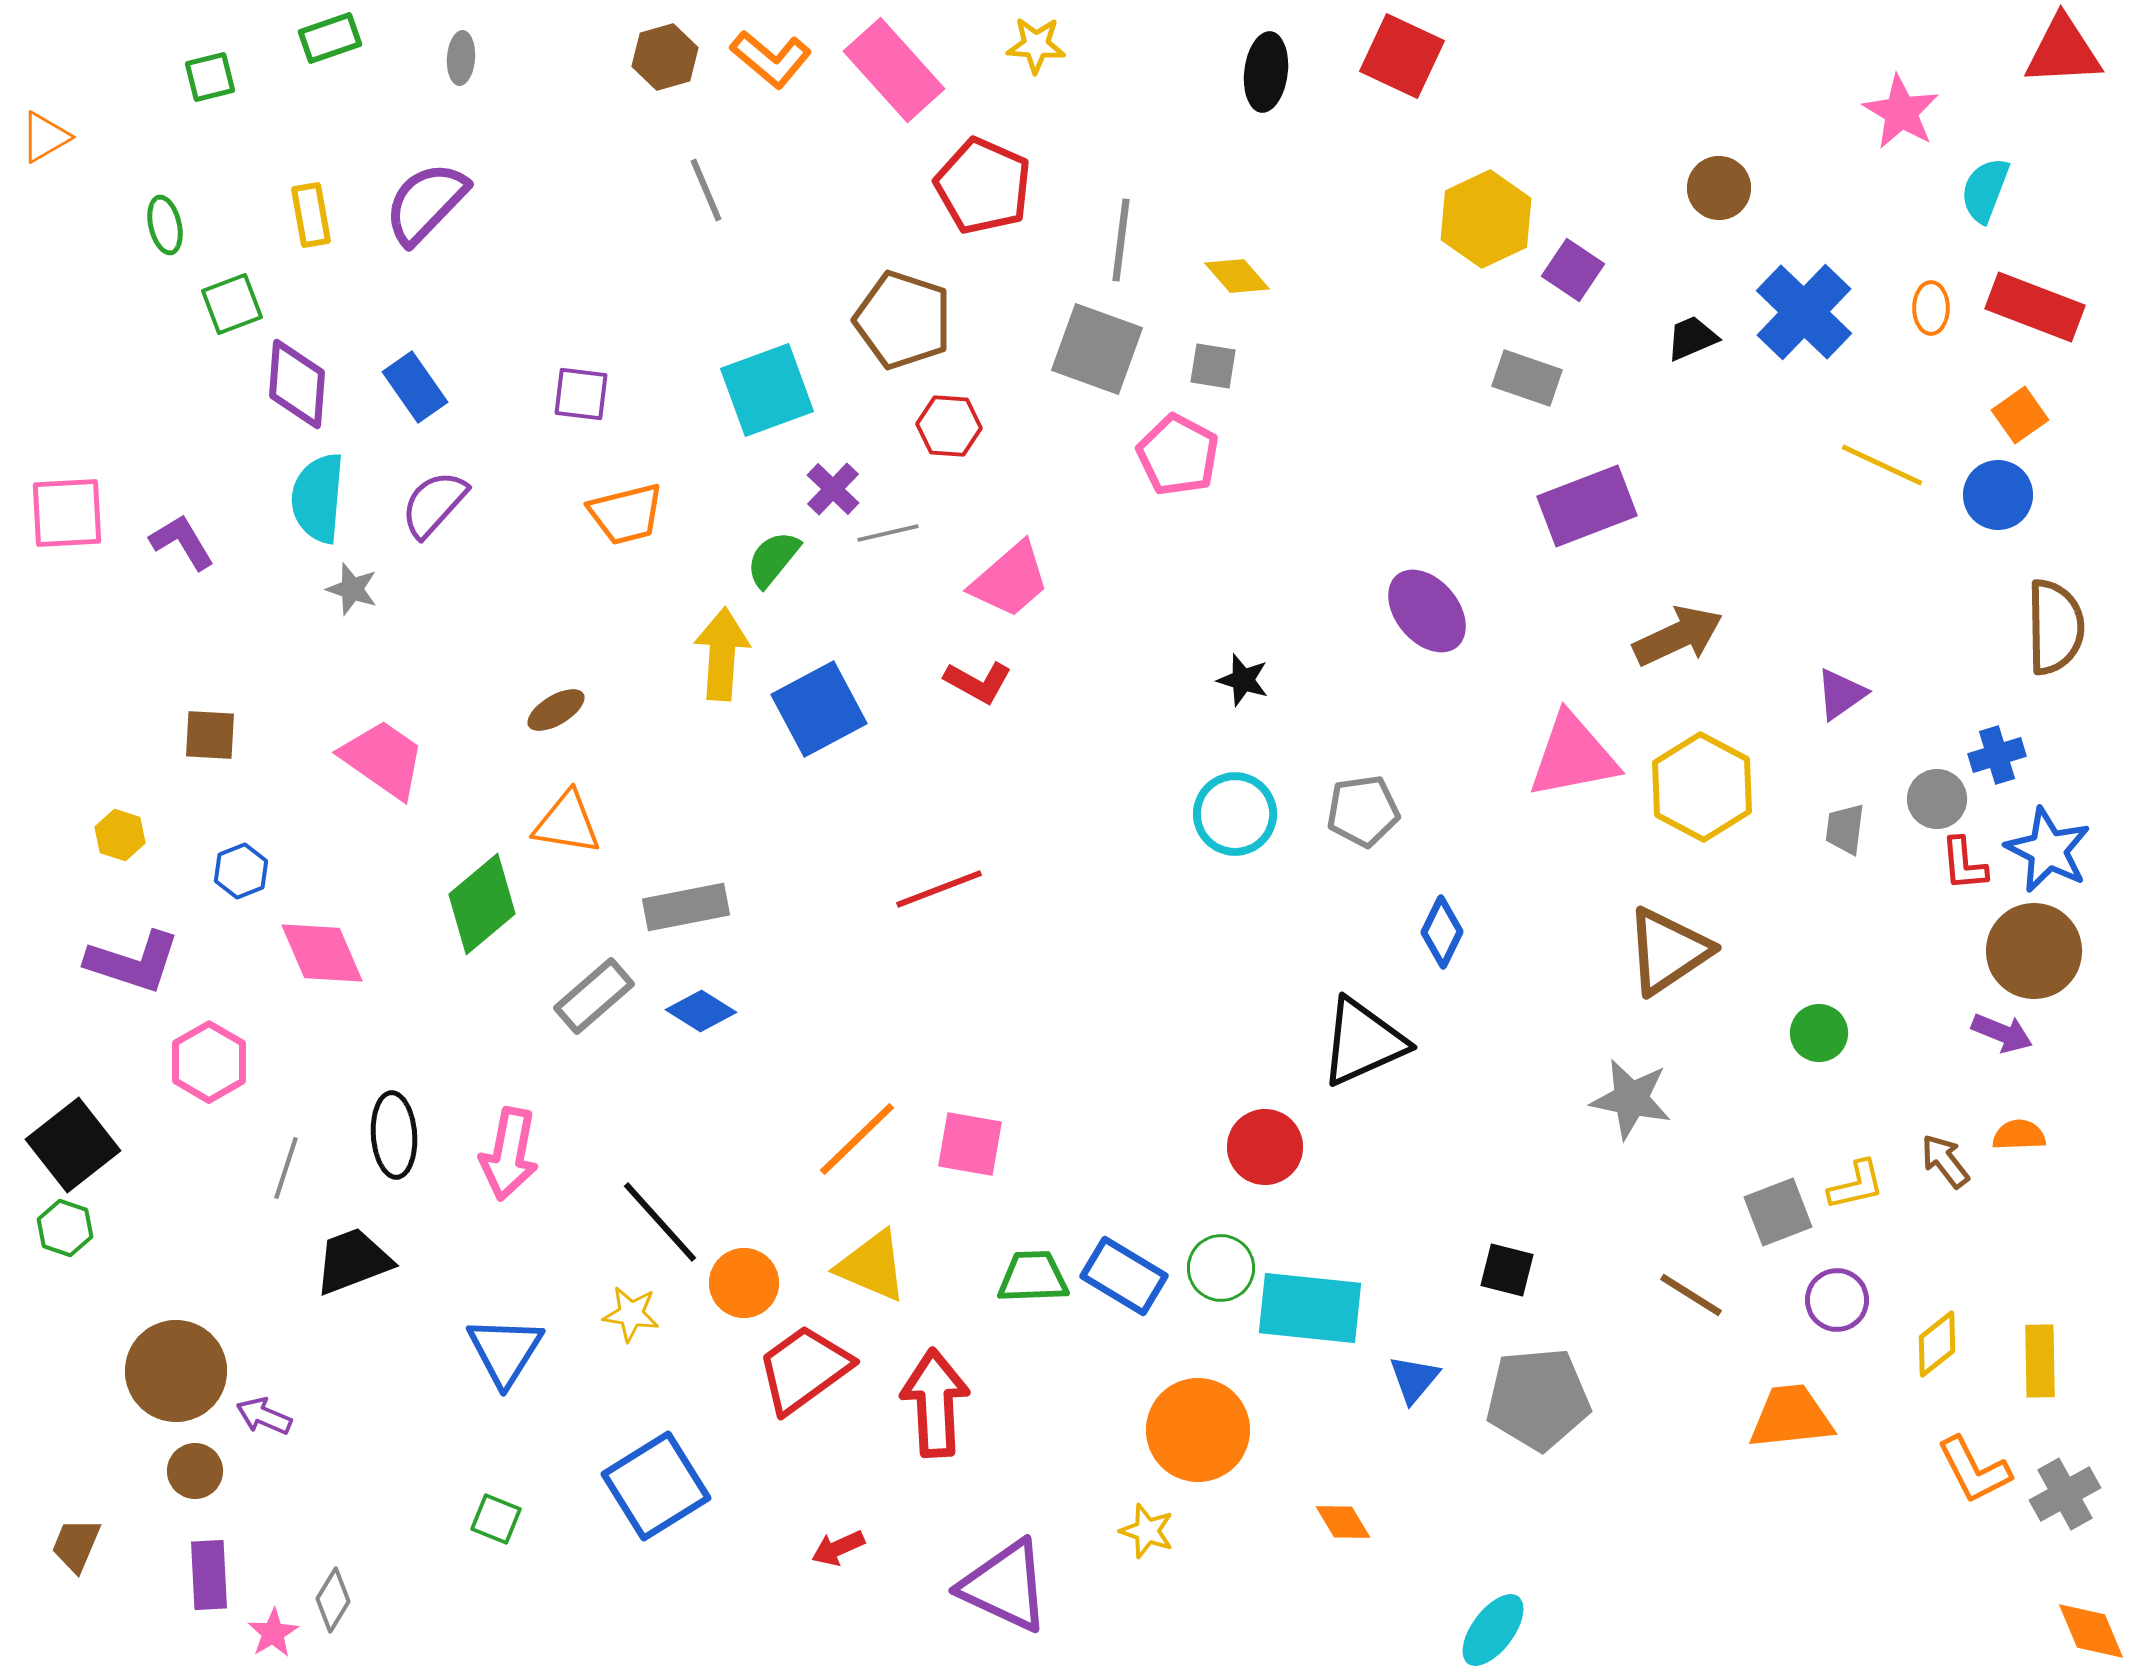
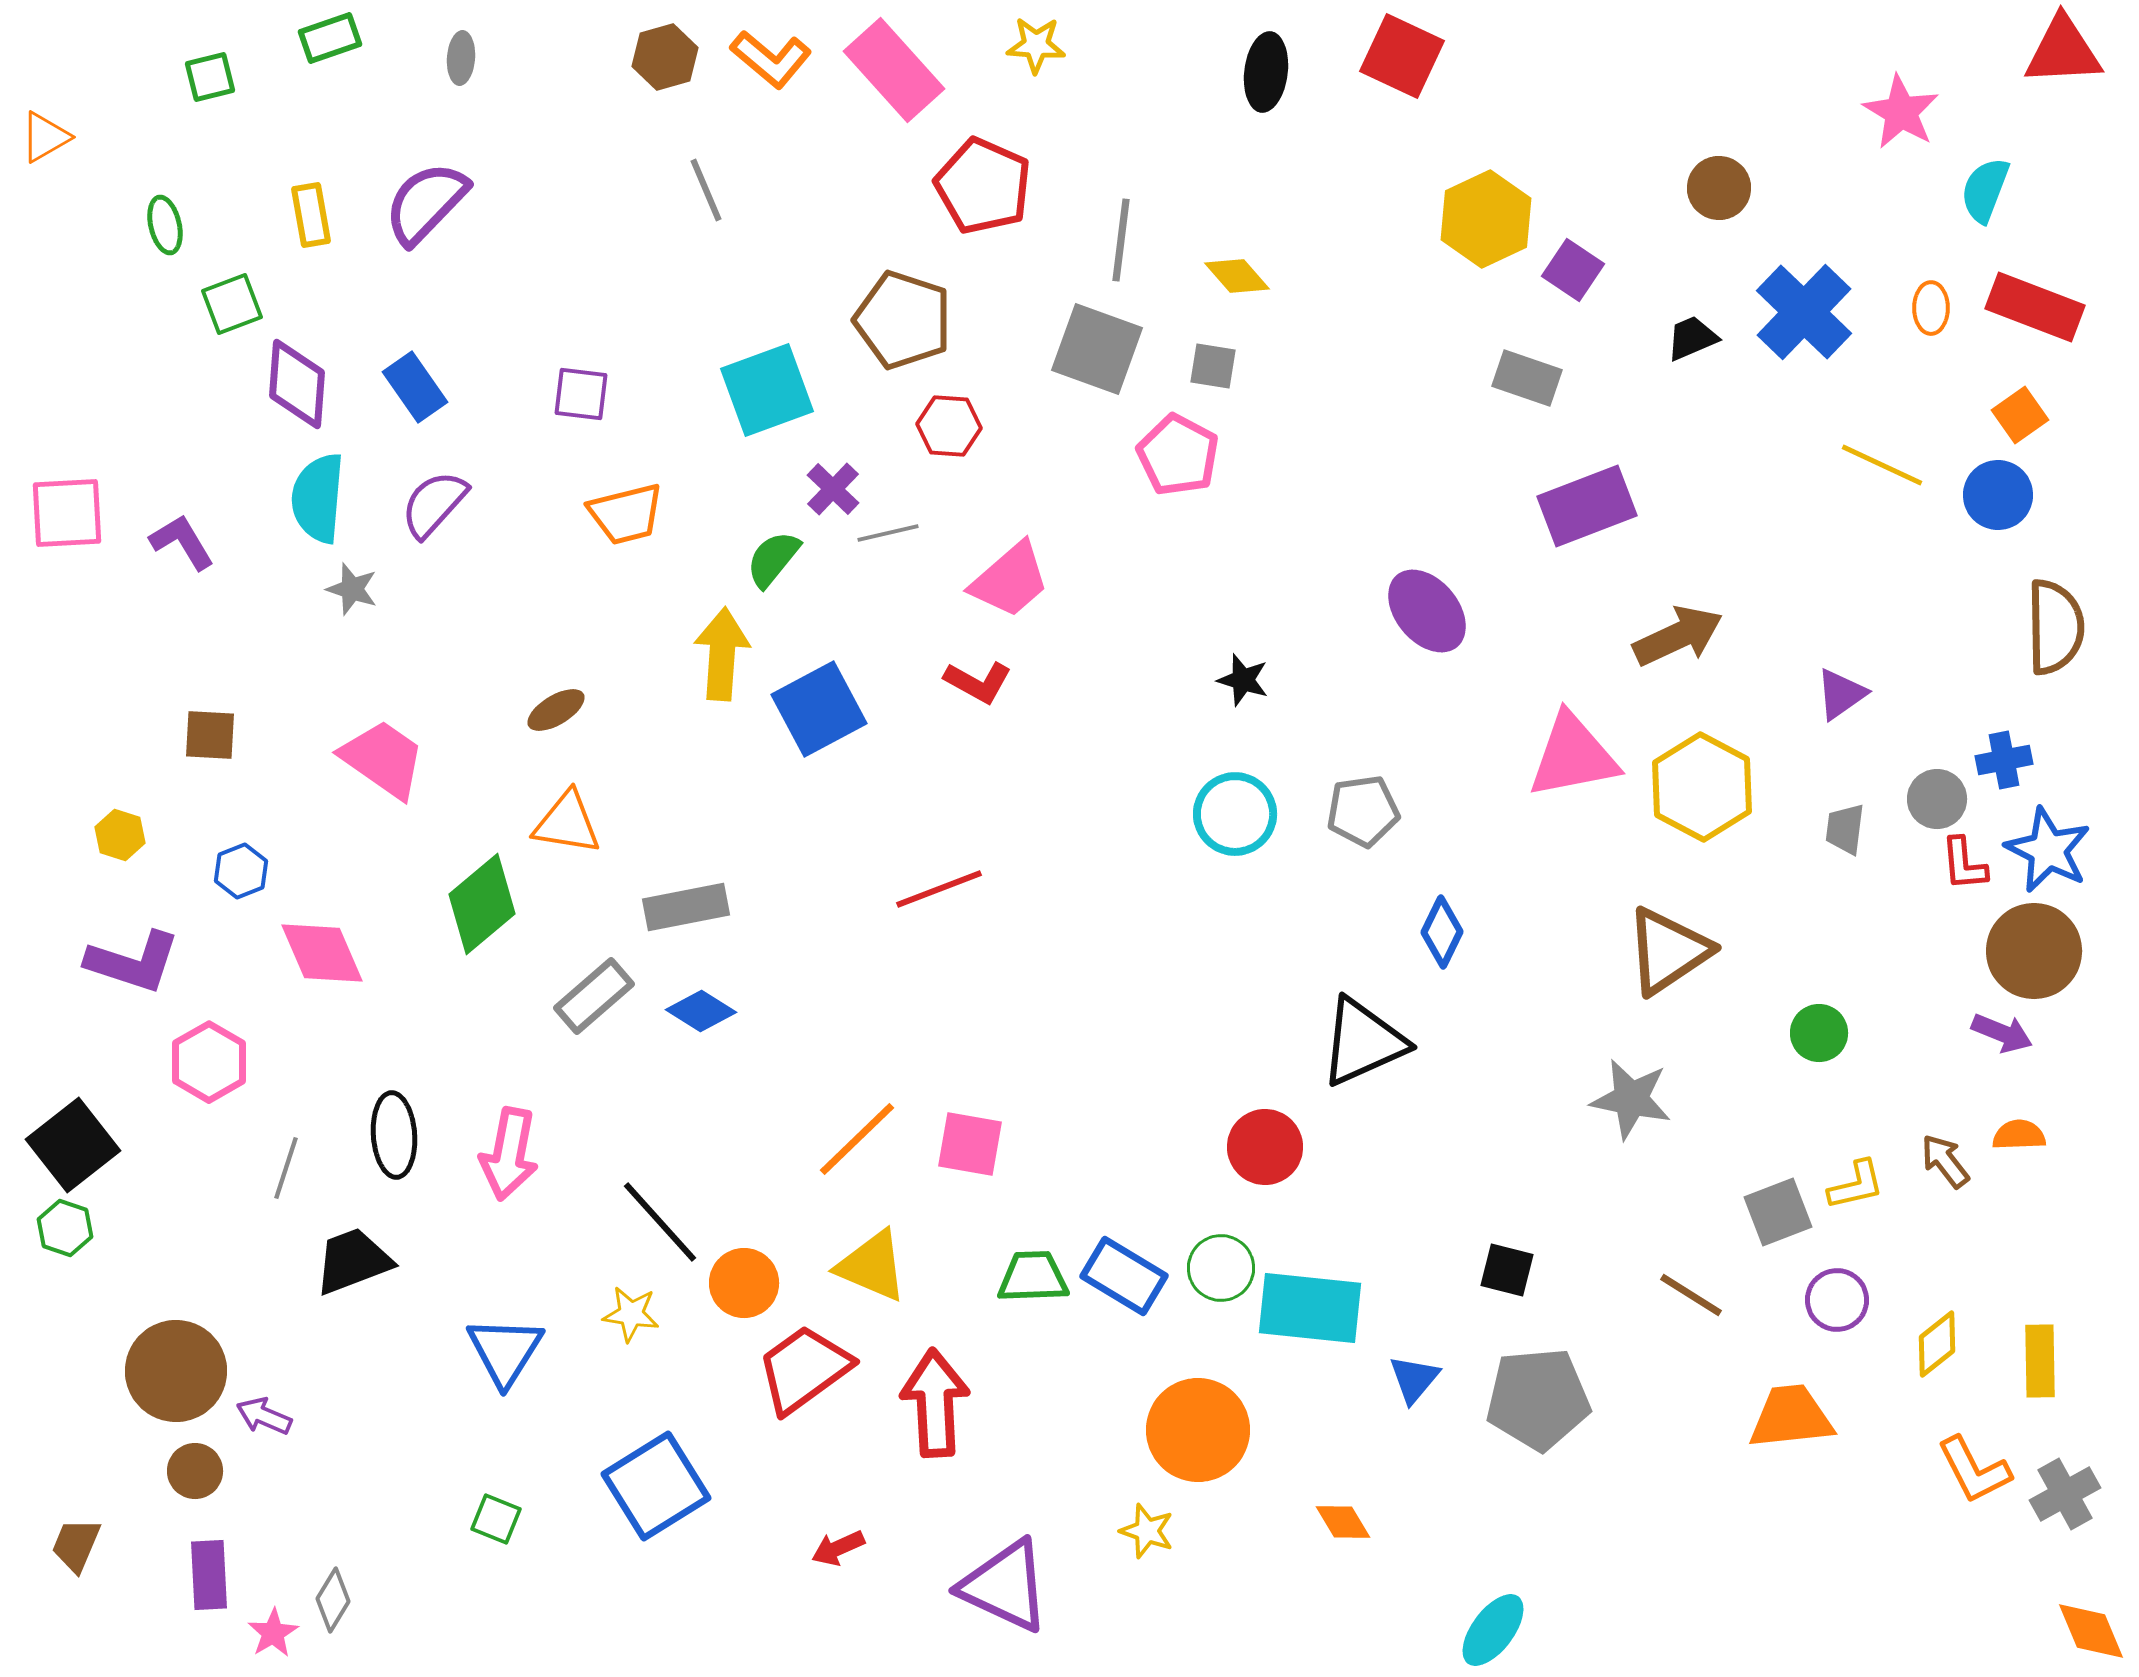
blue cross at (1997, 755): moved 7 px right, 5 px down; rotated 6 degrees clockwise
